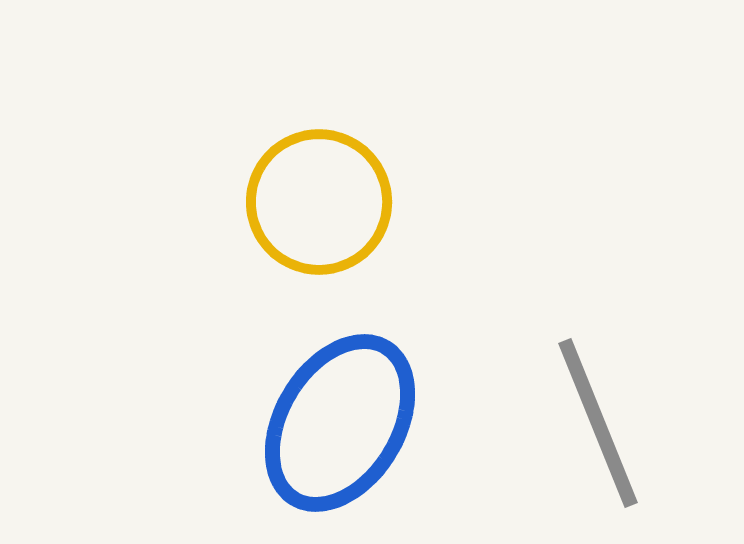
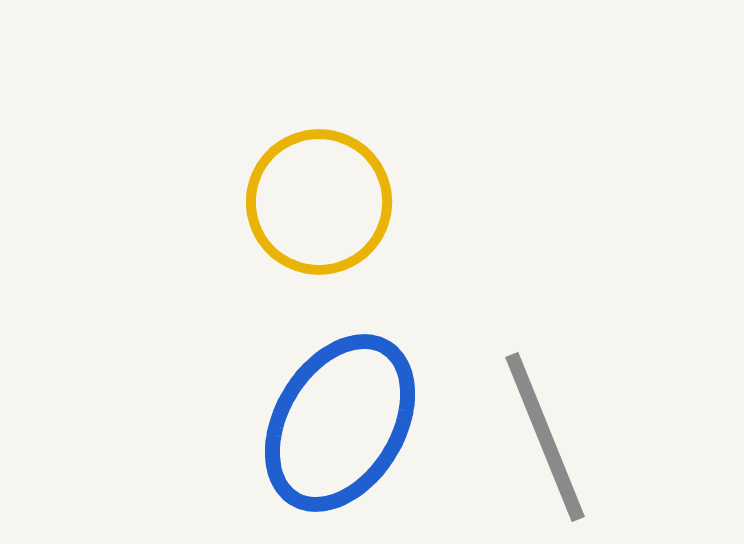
gray line: moved 53 px left, 14 px down
